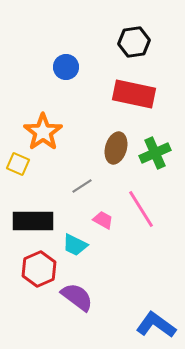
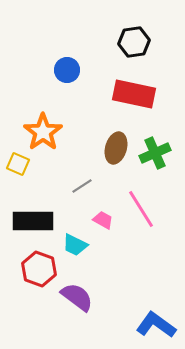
blue circle: moved 1 px right, 3 px down
red hexagon: rotated 16 degrees counterclockwise
